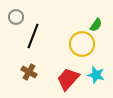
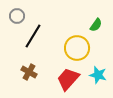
gray circle: moved 1 px right, 1 px up
black line: rotated 10 degrees clockwise
yellow circle: moved 5 px left, 4 px down
cyan star: moved 2 px right
